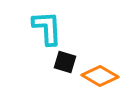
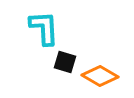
cyan L-shape: moved 3 px left
